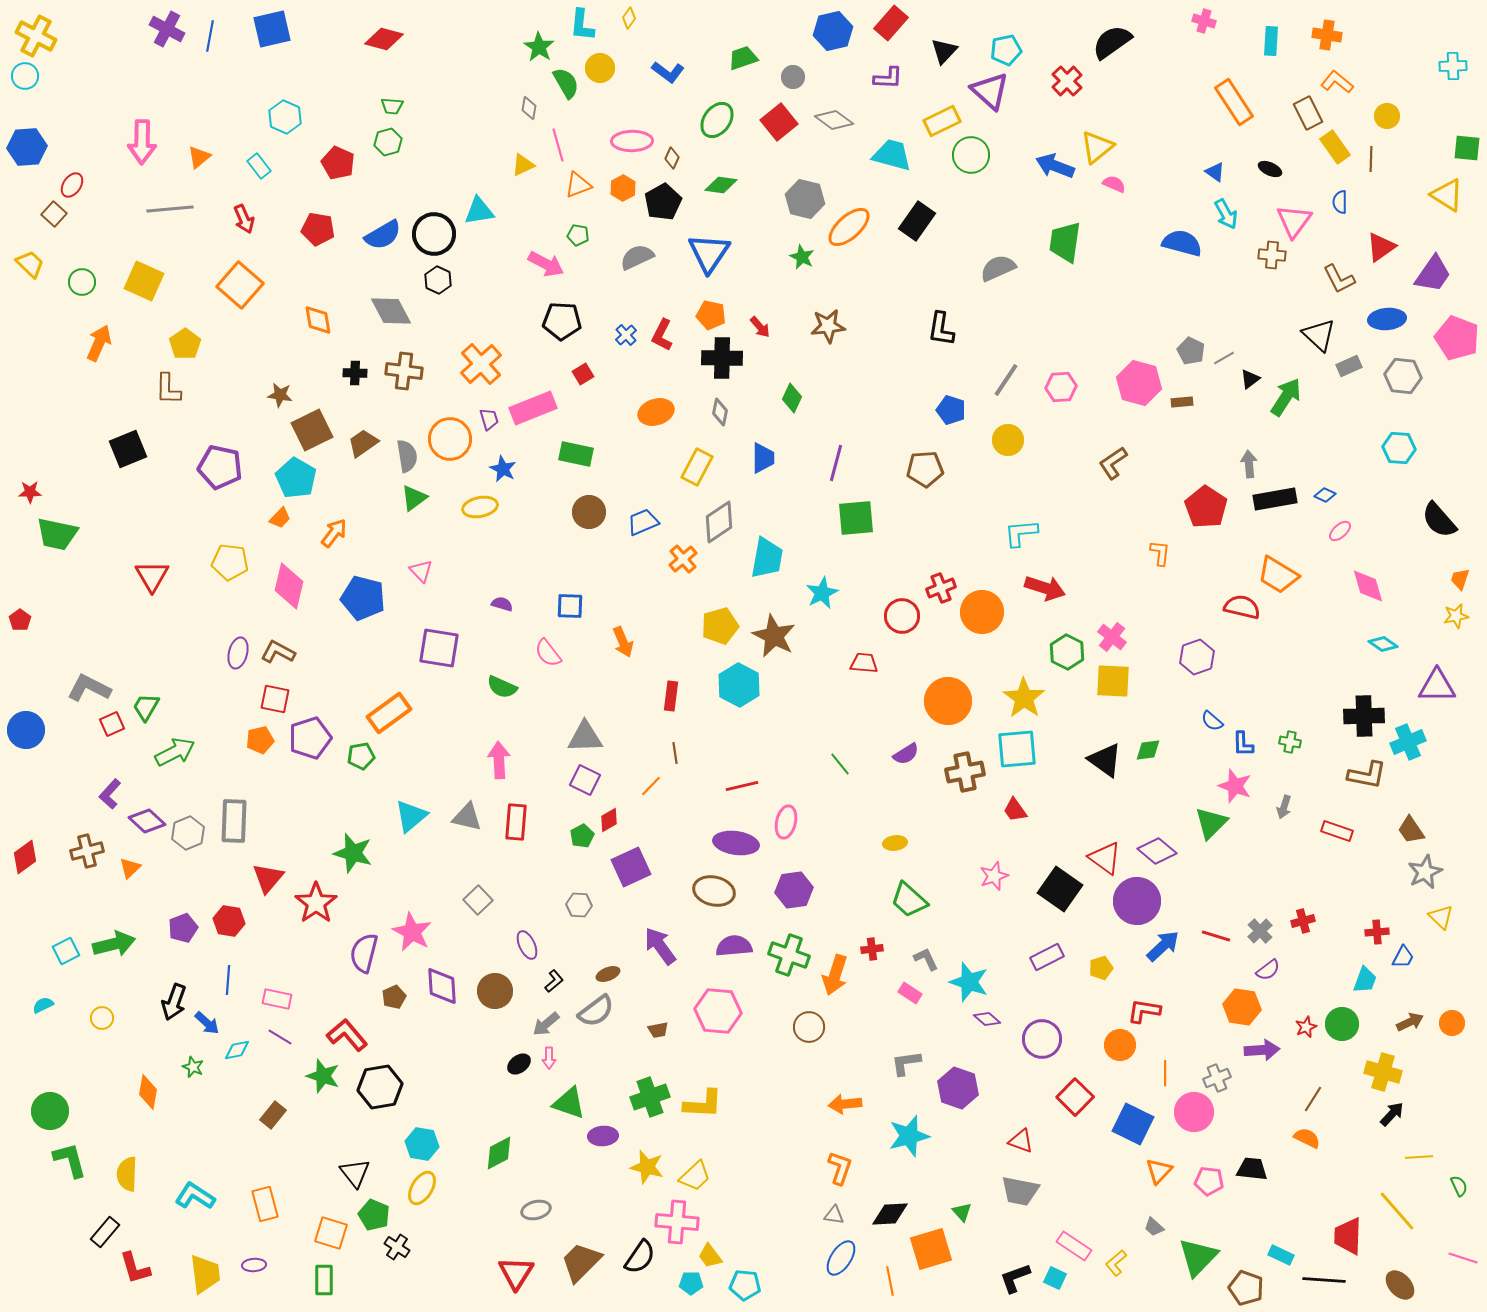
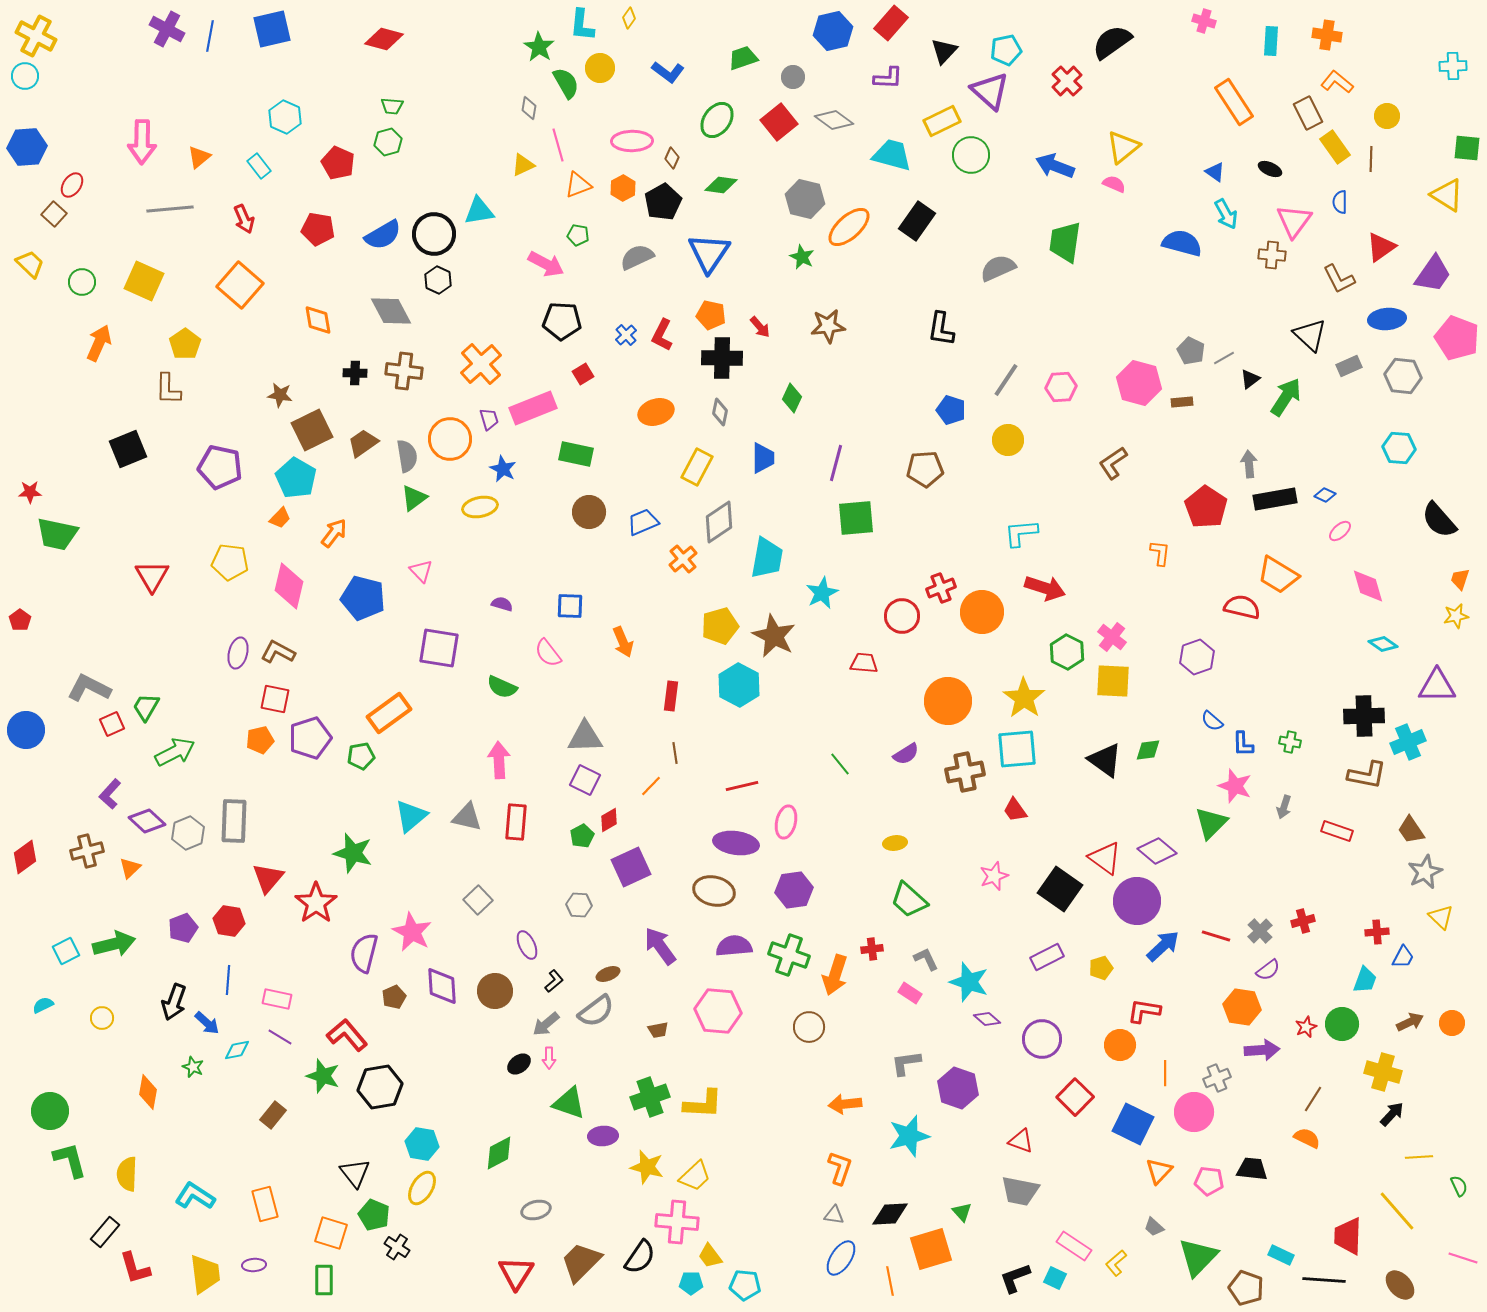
yellow triangle at (1097, 147): moved 26 px right
black triangle at (1319, 335): moved 9 px left
